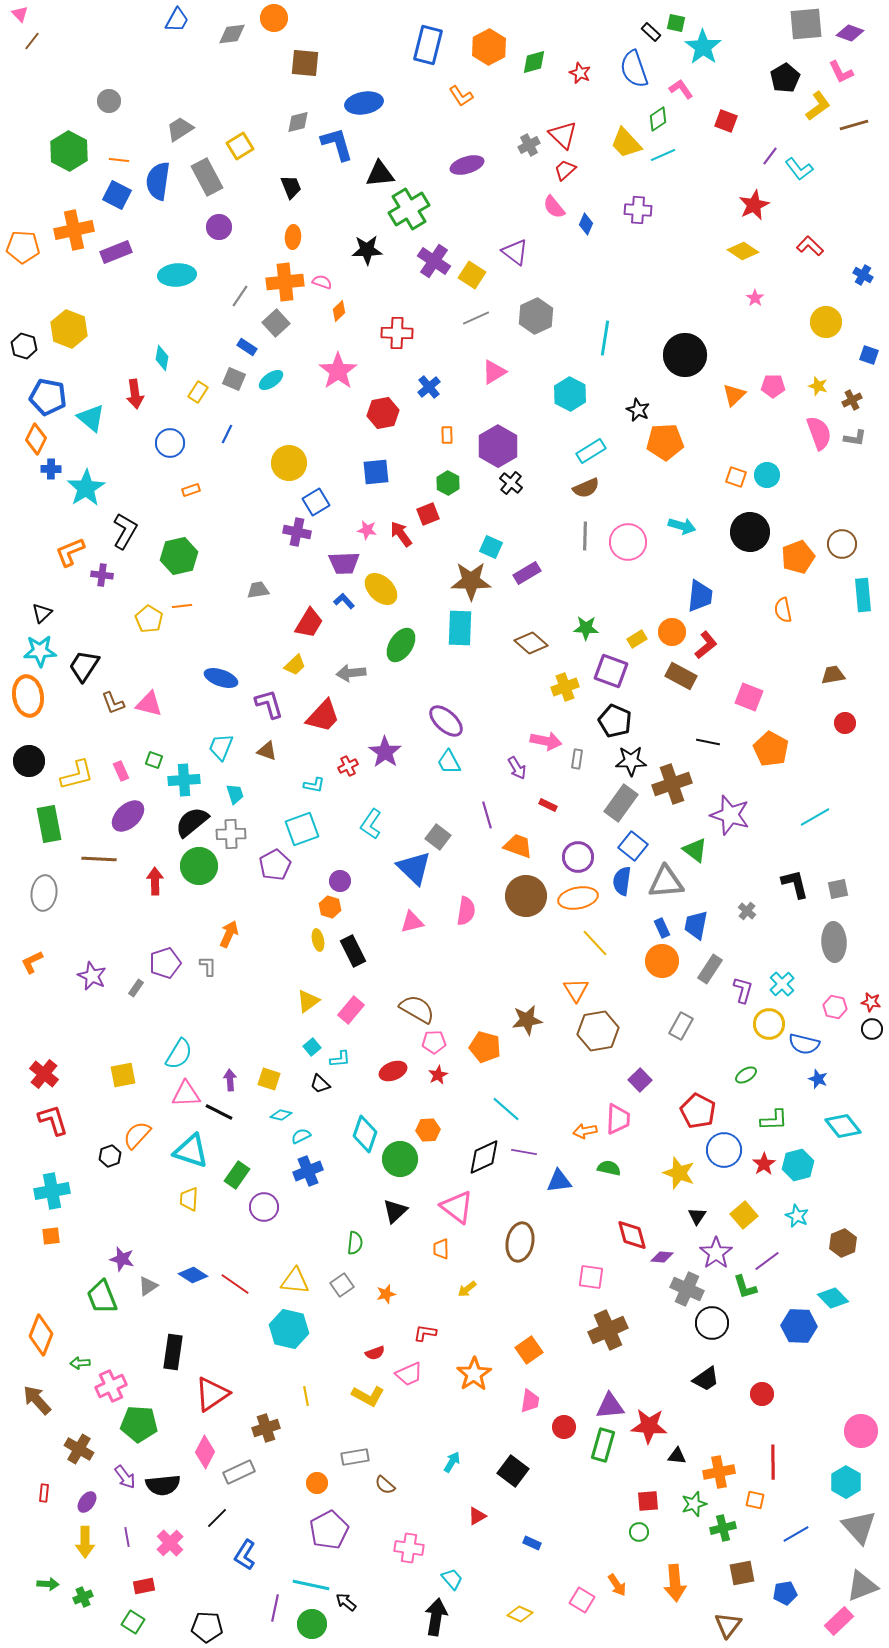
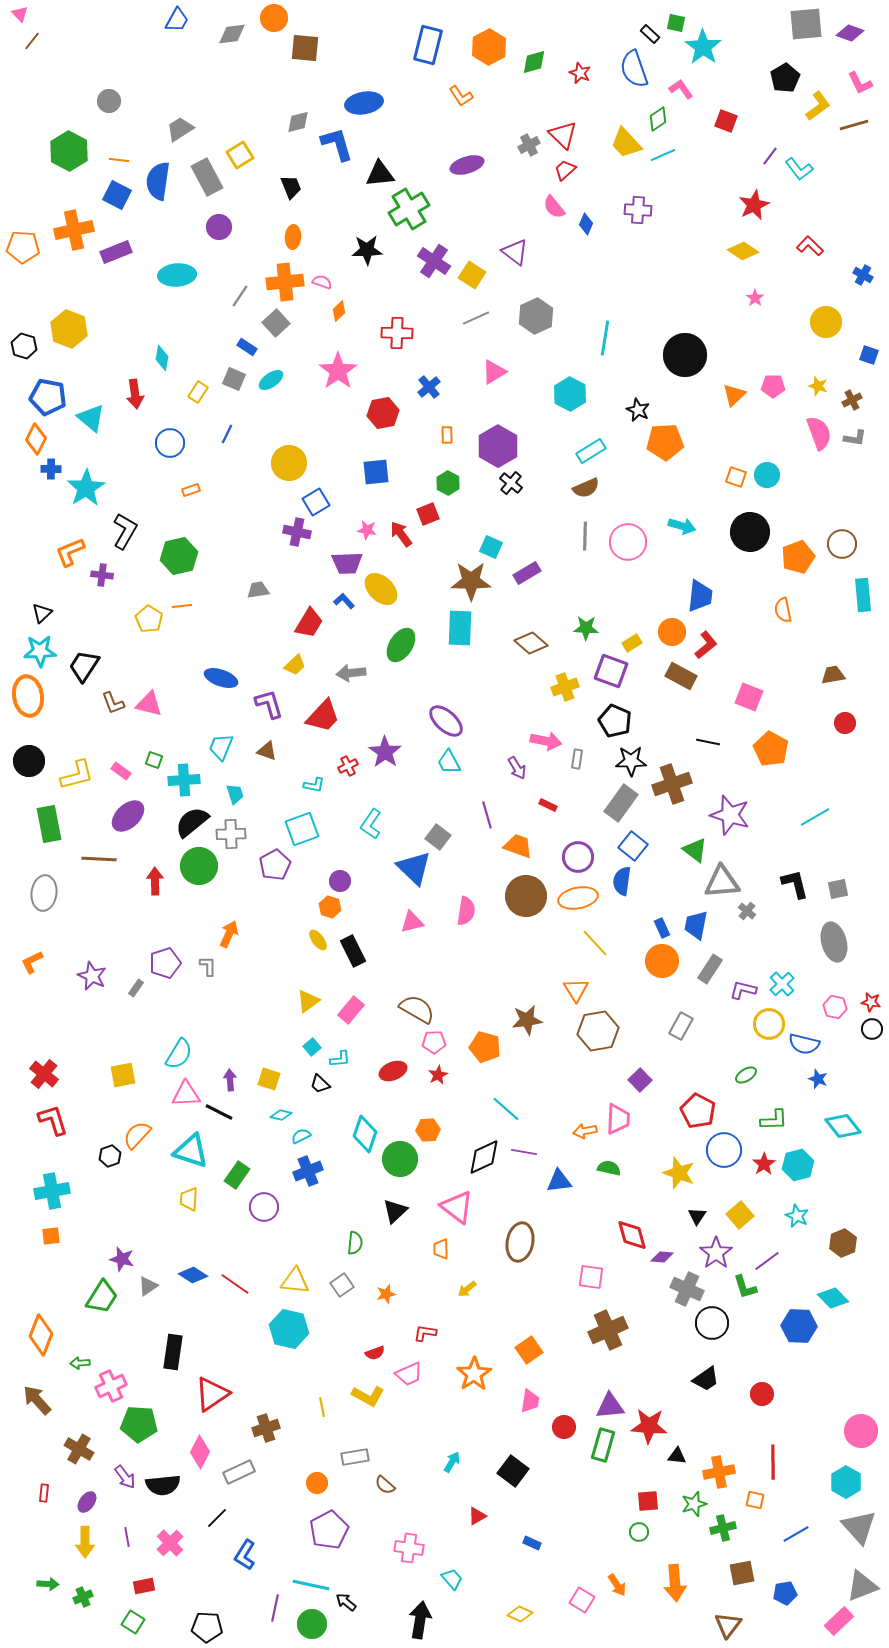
black rectangle at (651, 32): moved 1 px left, 2 px down
brown square at (305, 63): moved 15 px up
pink L-shape at (841, 72): moved 19 px right, 11 px down
yellow square at (240, 146): moved 9 px down
purple trapezoid at (344, 563): moved 3 px right
yellow rectangle at (637, 639): moved 5 px left, 4 px down
pink rectangle at (121, 771): rotated 30 degrees counterclockwise
gray triangle at (666, 882): moved 56 px right
yellow ellipse at (318, 940): rotated 25 degrees counterclockwise
gray ellipse at (834, 942): rotated 12 degrees counterclockwise
purple L-shape at (743, 990): rotated 92 degrees counterclockwise
yellow square at (744, 1215): moved 4 px left
green trapezoid at (102, 1297): rotated 126 degrees counterclockwise
yellow line at (306, 1396): moved 16 px right, 11 px down
pink diamond at (205, 1452): moved 5 px left
black arrow at (436, 1617): moved 16 px left, 3 px down
